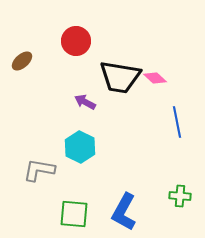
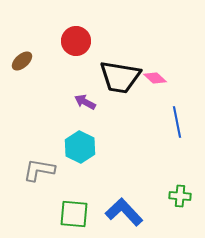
blue L-shape: rotated 108 degrees clockwise
